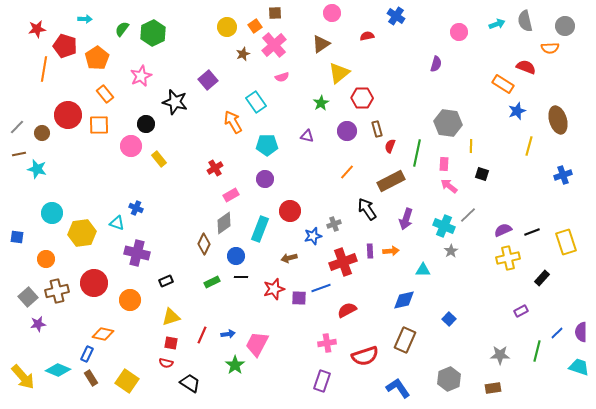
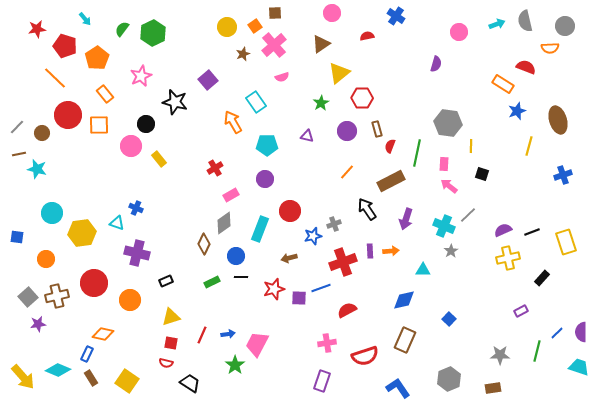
cyan arrow at (85, 19): rotated 48 degrees clockwise
orange line at (44, 69): moved 11 px right, 9 px down; rotated 55 degrees counterclockwise
brown cross at (57, 291): moved 5 px down
